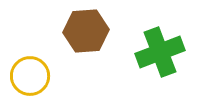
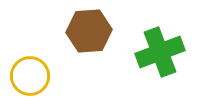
brown hexagon: moved 3 px right
